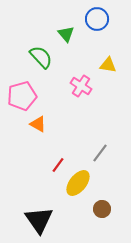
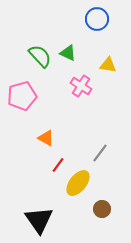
green triangle: moved 2 px right, 19 px down; rotated 24 degrees counterclockwise
green semicircle: moved 1 px left, 1 px up
orange triangle: moved 8 px right, 14 px down
